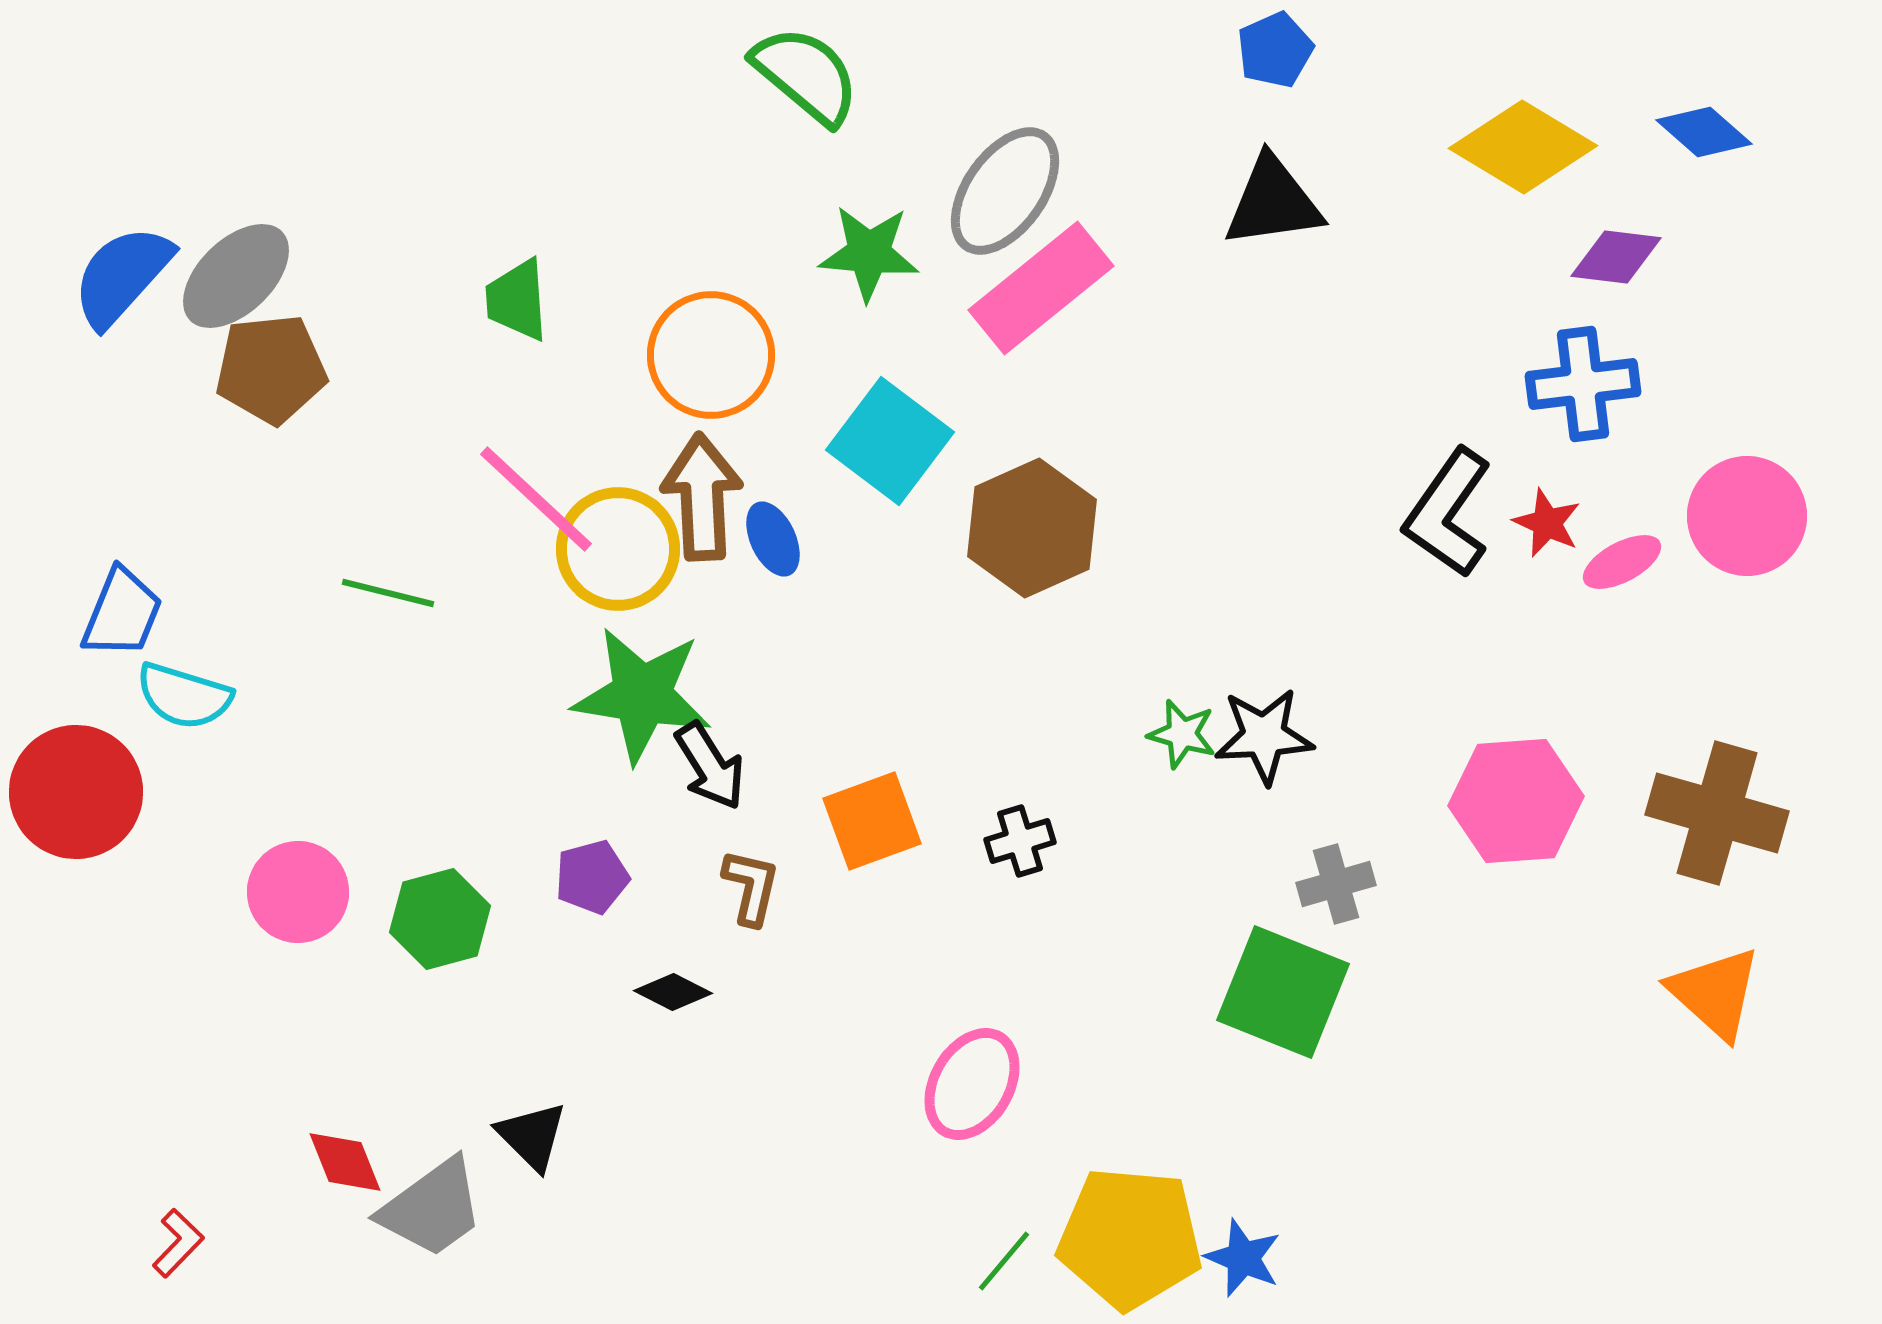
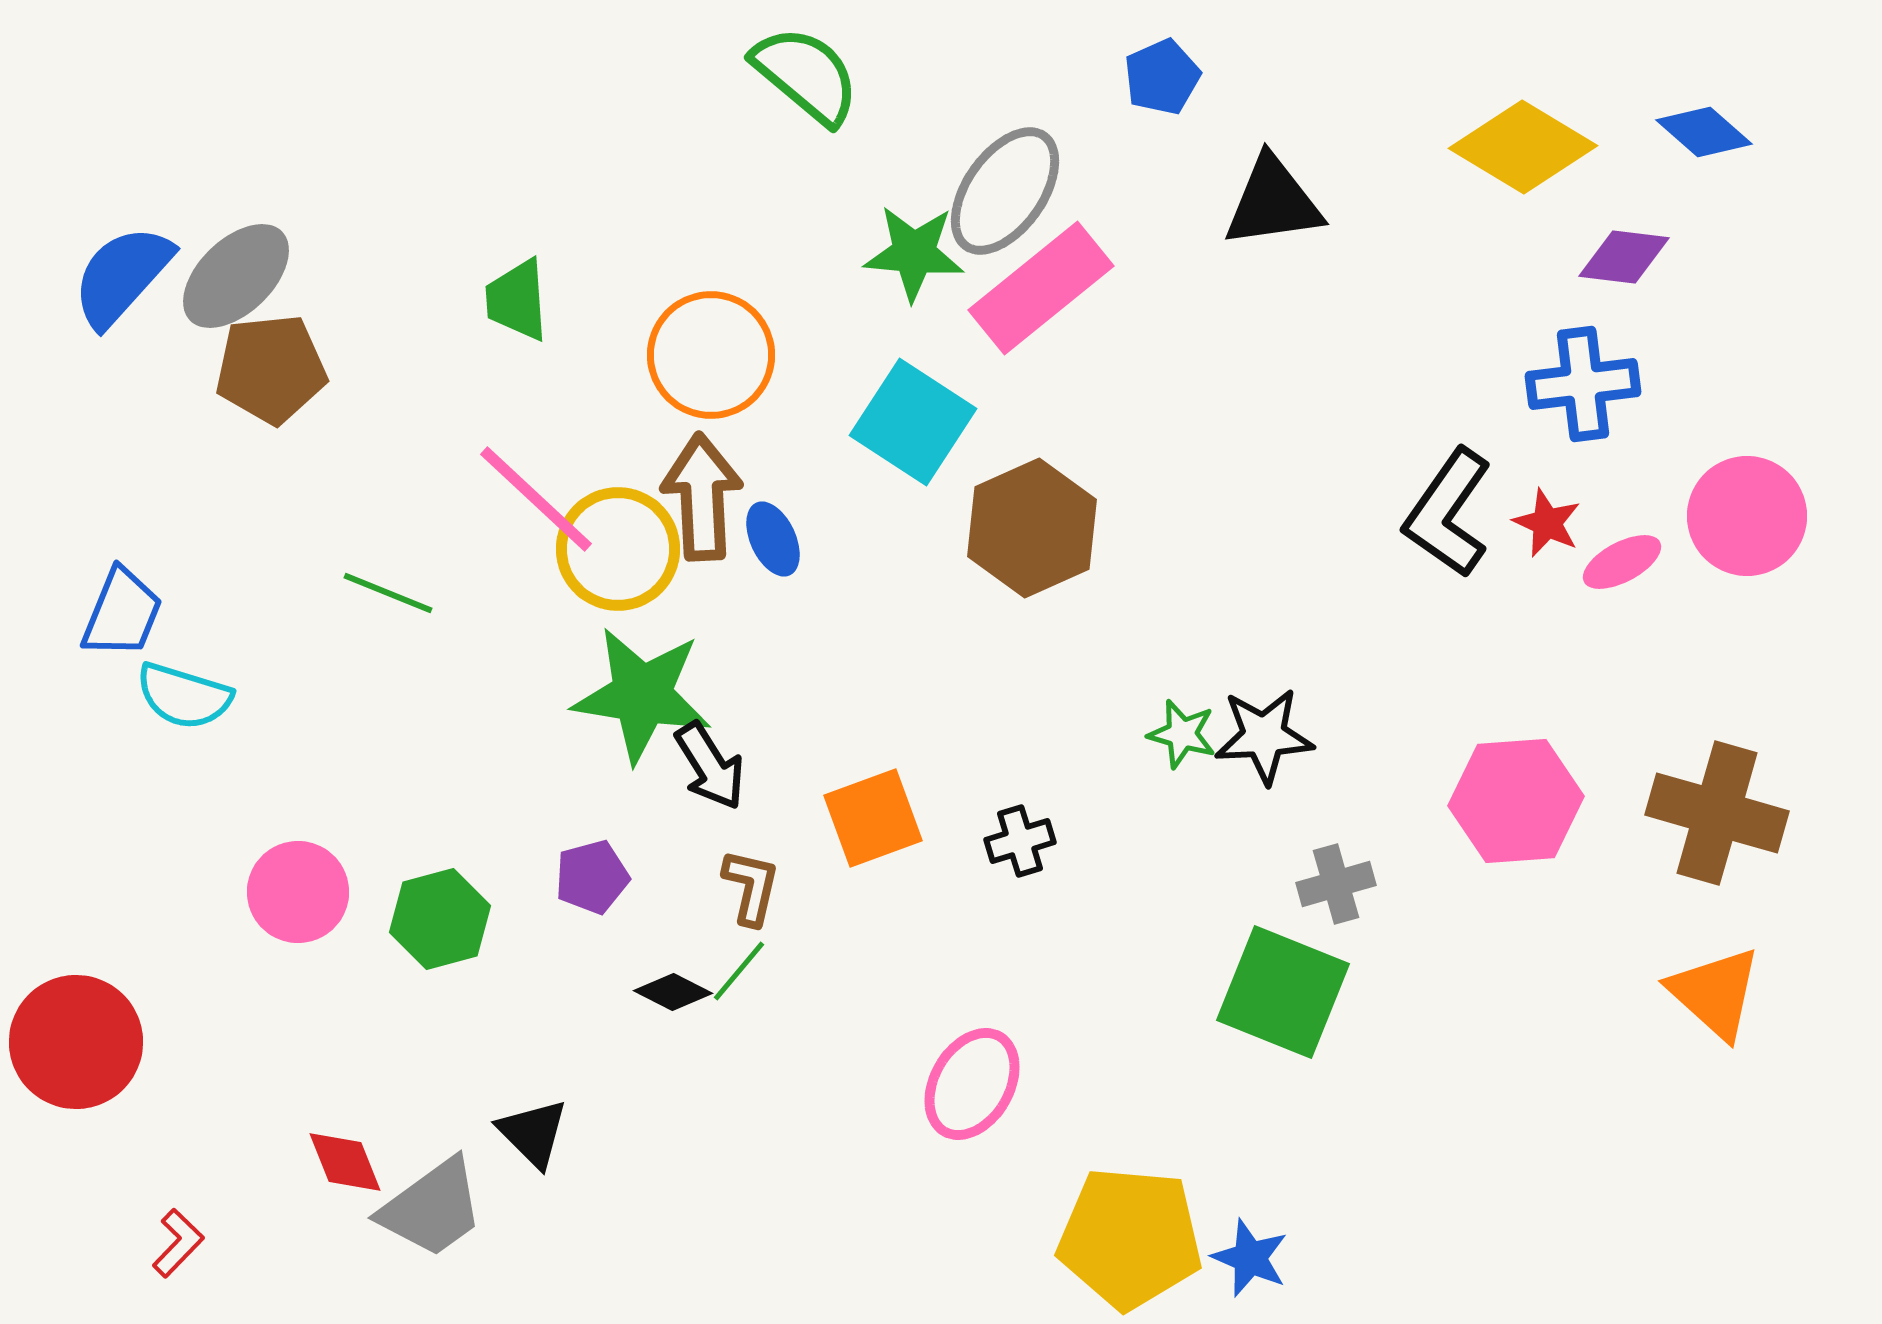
blue pentagon at (1275, 50): moved 113 px left, 27 px down
green star at (869, 253): moved 45 px right
purple diamond at (1616, 257): moved 8 px right
cyan square at (890, 441): moved 23 px right, 19 px up; rotated 4 degrees counterclockwise
green line at (388, 593): rotated 8 degrees clockwise
red circle at (76, 792): moved 250 px down
orange square at (872, 821): moved 1 px right, 3 px up
black triangle at (532, 1136): moved 1 px right, 3 px up
blue star at (1243, 1258): moved 7 px right
green line at (1004, 1261): moved 265 px left, 290 px up
